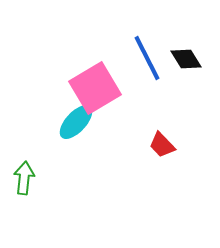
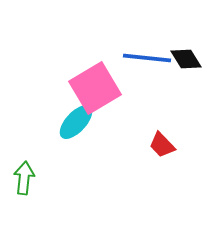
blue line: rotated 57 degrees counterclockwise
